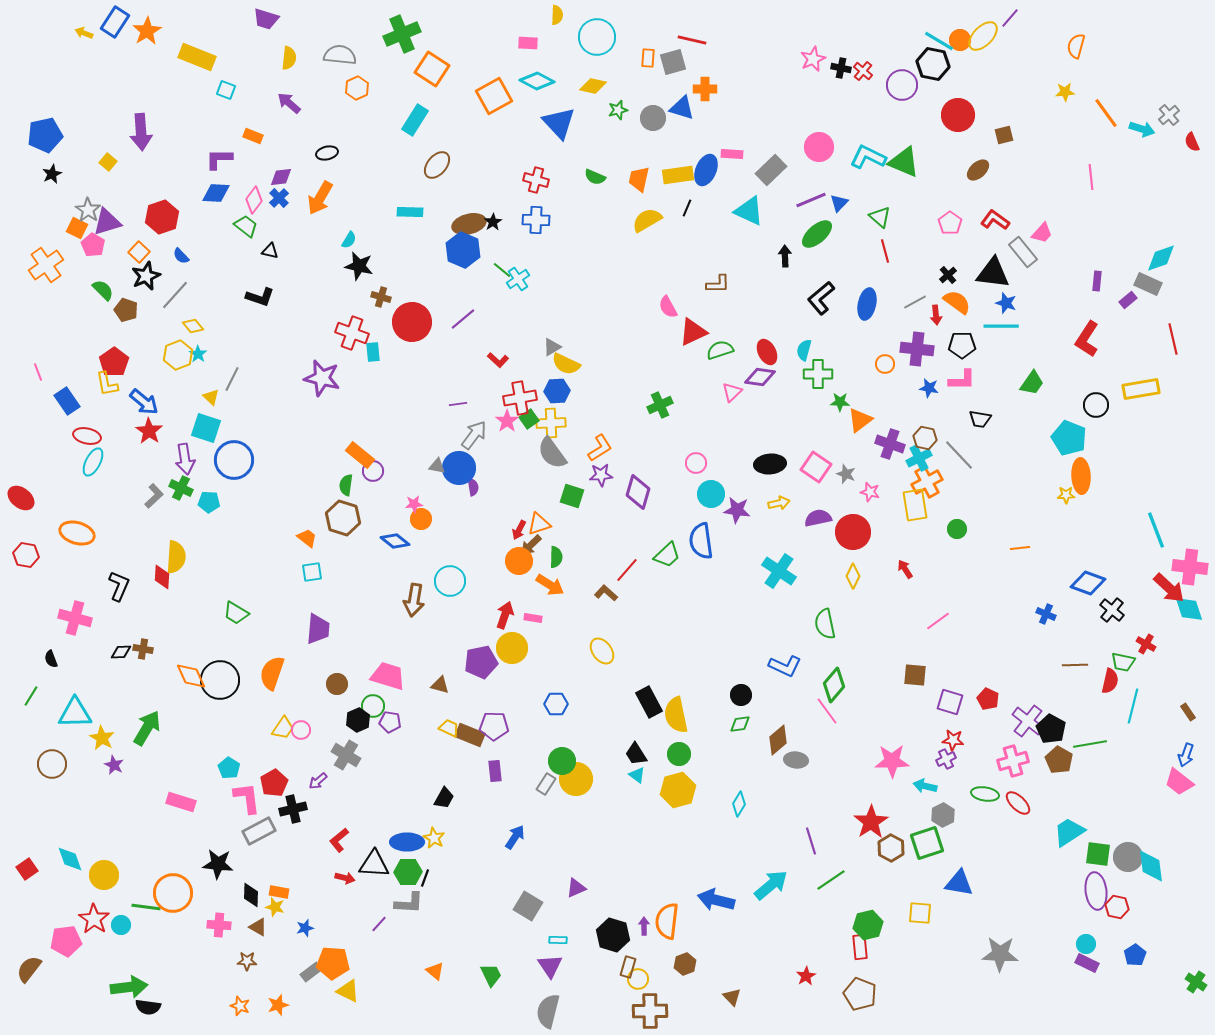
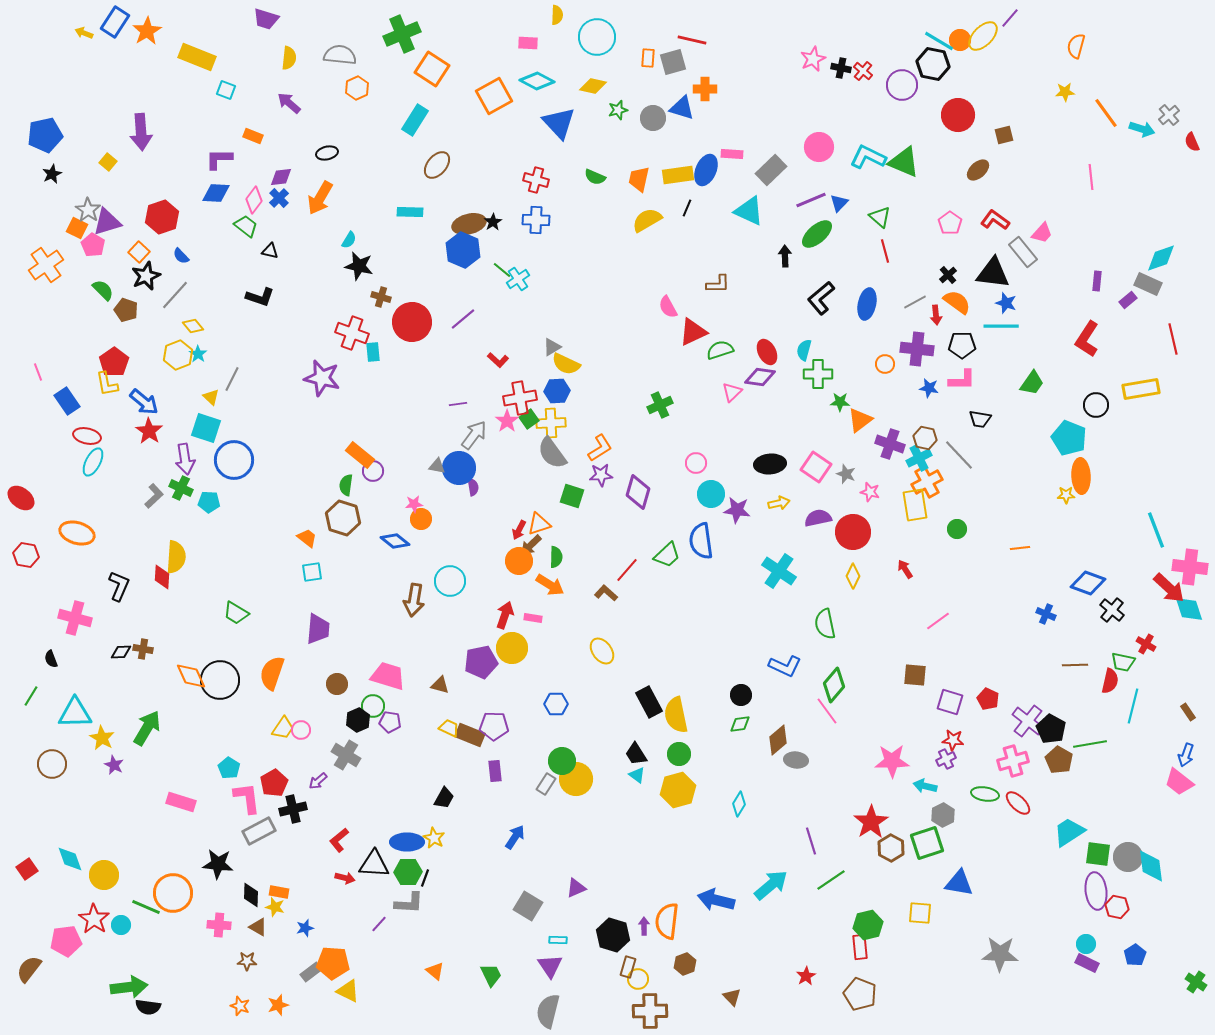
green line at (146, 907): rotated 16 degrees clockwise
